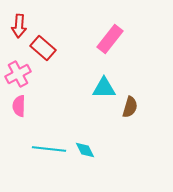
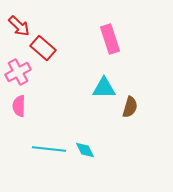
red arrow: rotated 50 degrees counterclockwise
pink rectangle: rotated 56 degrees counterclockwise
pink cross: moved 2 px up
